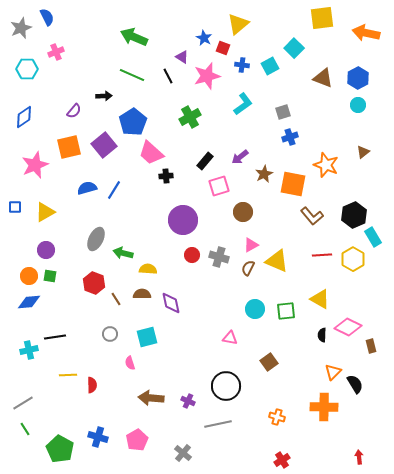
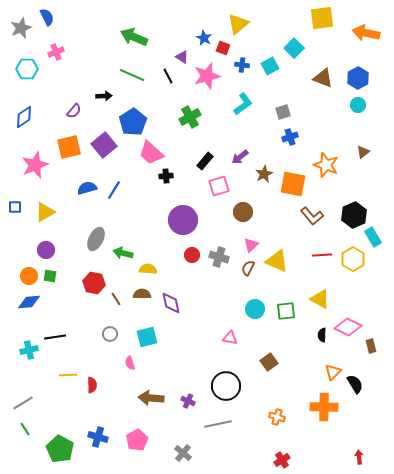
pink triangle at (251, 245): rotated 14 degrees counterclockwise
red hexagon at (94, 283): rotated 10 degrees counterclockwise
